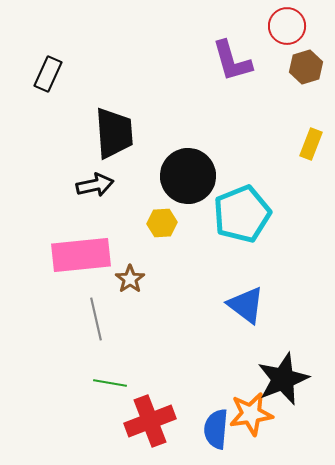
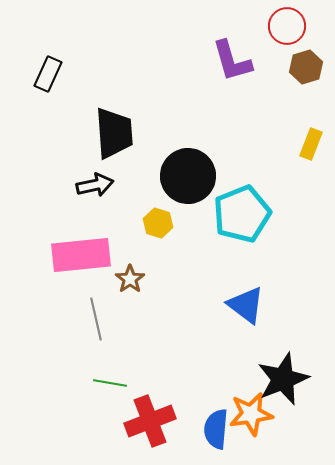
yellow hexagon: moved 4 px left; rotated 20 degrees clockwise
